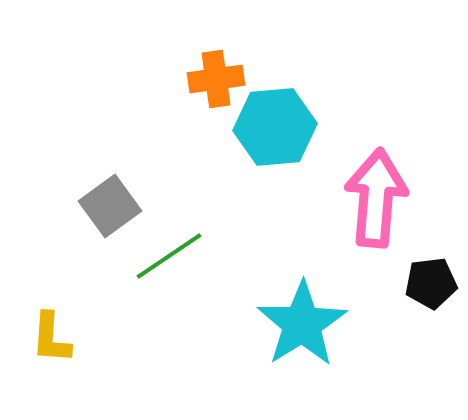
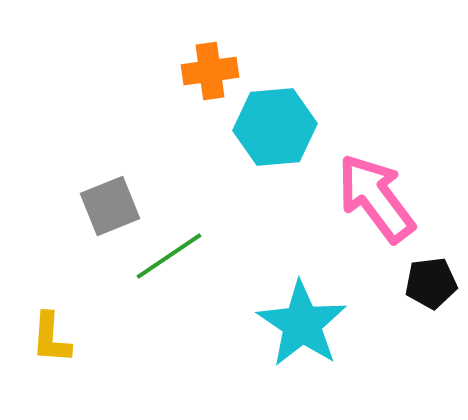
orange cross: moved 6 px left, 8 px up
pink arrow: rotated 42 degrees counterclockwise
gray square: rotated 14 degrees clockwise
cyan star: rotated 6 degrees counterclockwise
